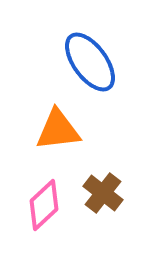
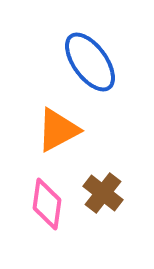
orange triangle: rotated 21 degrees counterclockwise
pink diamond: moved 3 px right, 1 px up; rotated 39 degrees counterclockwise
